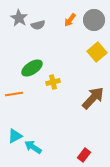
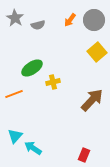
gray star: moved 4 px left
orange line: rotated 12 degrees counterclockwise
brown arrow: moved 1 px left, 2 px down
cyan triangle: rotated 21 degrees counterclockwise
cyan arrow: moved 1 px down
red rectangle: rotated 16 degrees counterclockwise
